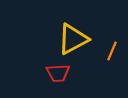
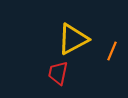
red trapezoid: rotated 105 degrees clockwise
